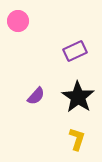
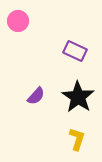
purple rectangle: rotated 50 degrees clockwise
